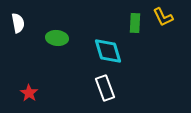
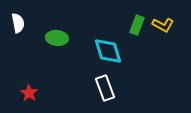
yellow L-shape: moved 8 px down; rotated 35 degrees counterclockwise
green rectangle: moved 2 px right, 2 px down; rotated 18 degrees clockwise
